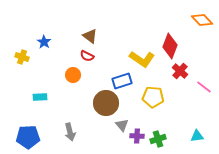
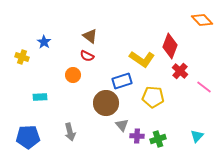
cyan triangle: rotated 40 degrees counterclockwise
